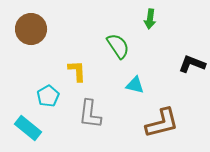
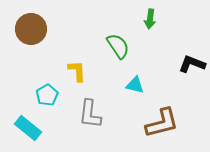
cyan pentagon: moved 1 px left, 1 px up
